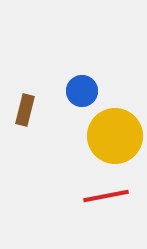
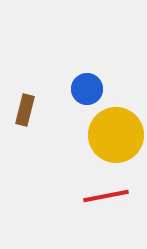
blue circle: moved 5 px right, 2 px up
yellow circle: moved 1 px right, 1 px up
